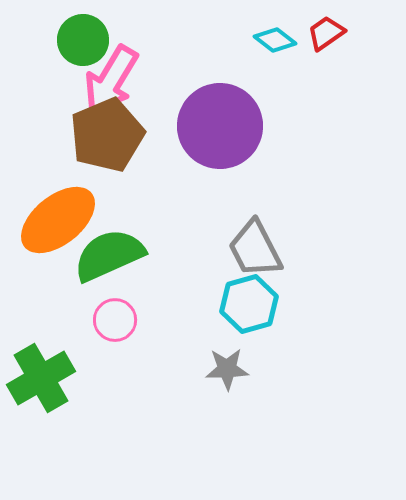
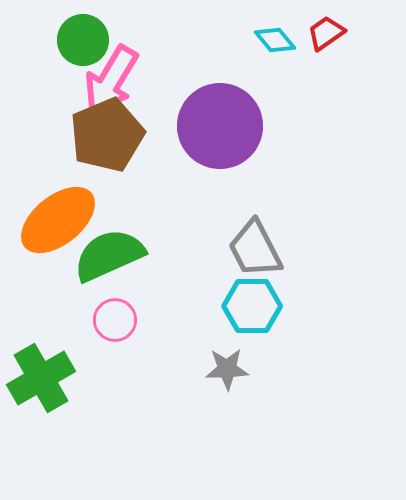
cyan diamond: rotated 12 degrees clockwise
cyan hexagon: moved 3 px right, 2 px down; rotated 16 degrees clockwise
